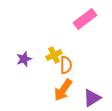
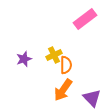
purple triangle: rotated 42 degrees counterclockwise
